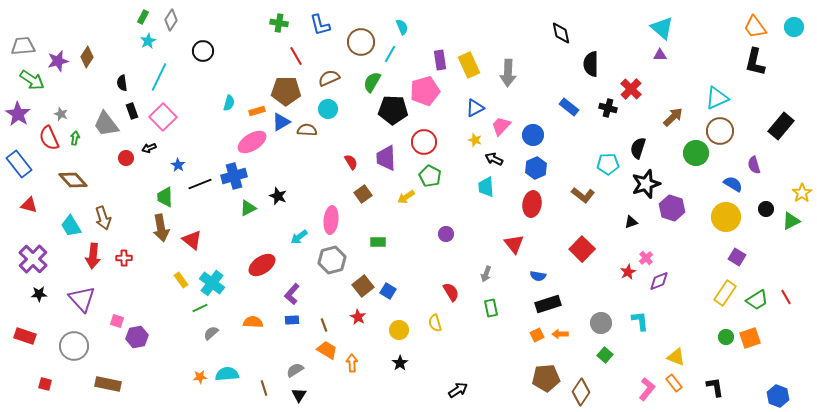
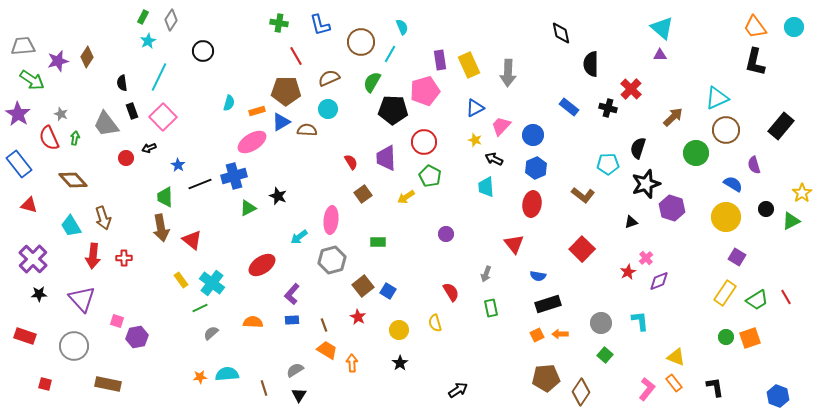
brown circle at (720, 131): moved 6 px right, 1 px up
